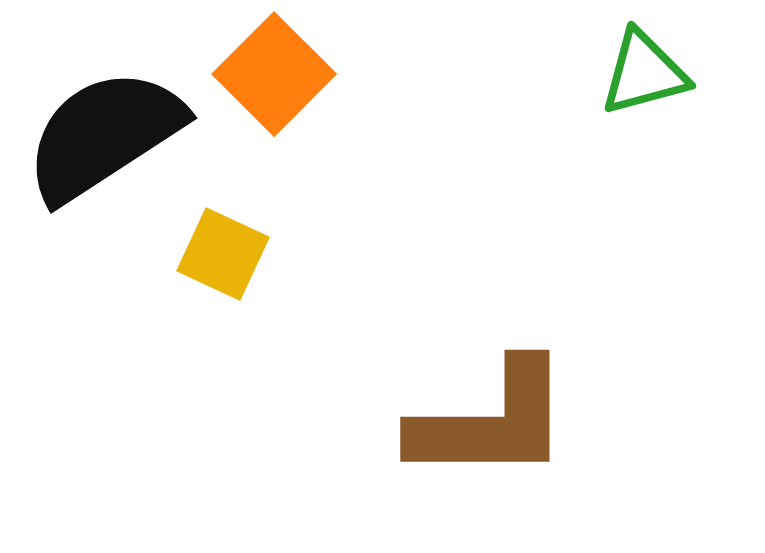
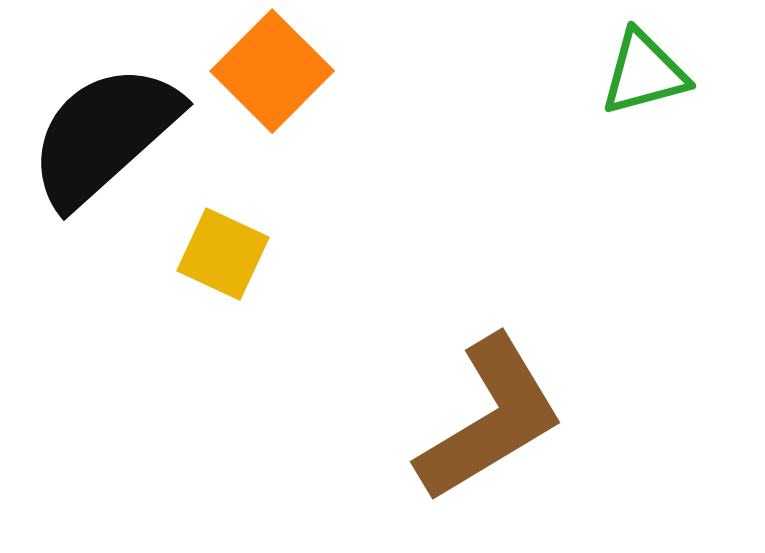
orange square: moved 2 px left, 3 px up
black semicircle: rotated 9 degrees counterclockwise
brown L-shape: moved 1 px left, 3 px up; rotated 31 degrees counterclockwise
